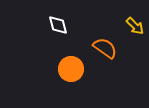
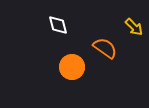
yellow arrow: moved 1 px left, 1 px down
orange circle: moved 1 px right, 2 px up
